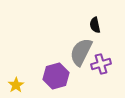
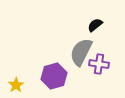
black semicircle: rotated 63 degrees clockwise
purple cross: moved 2 px left; rotated 24 degrees clockwise
purple hexagon: moved 2 px left
